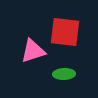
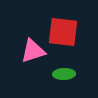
red square: moved 2 px left
